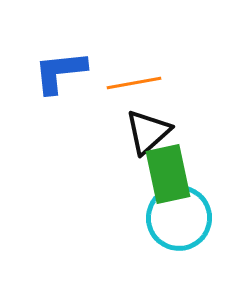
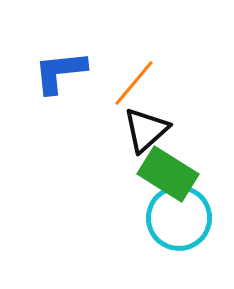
orange line: rotated 40 degrees counterclockwise
black triangle: moved 2 px left, 2 px up
green rectangle: rotated 46 degrees counterclockwise
